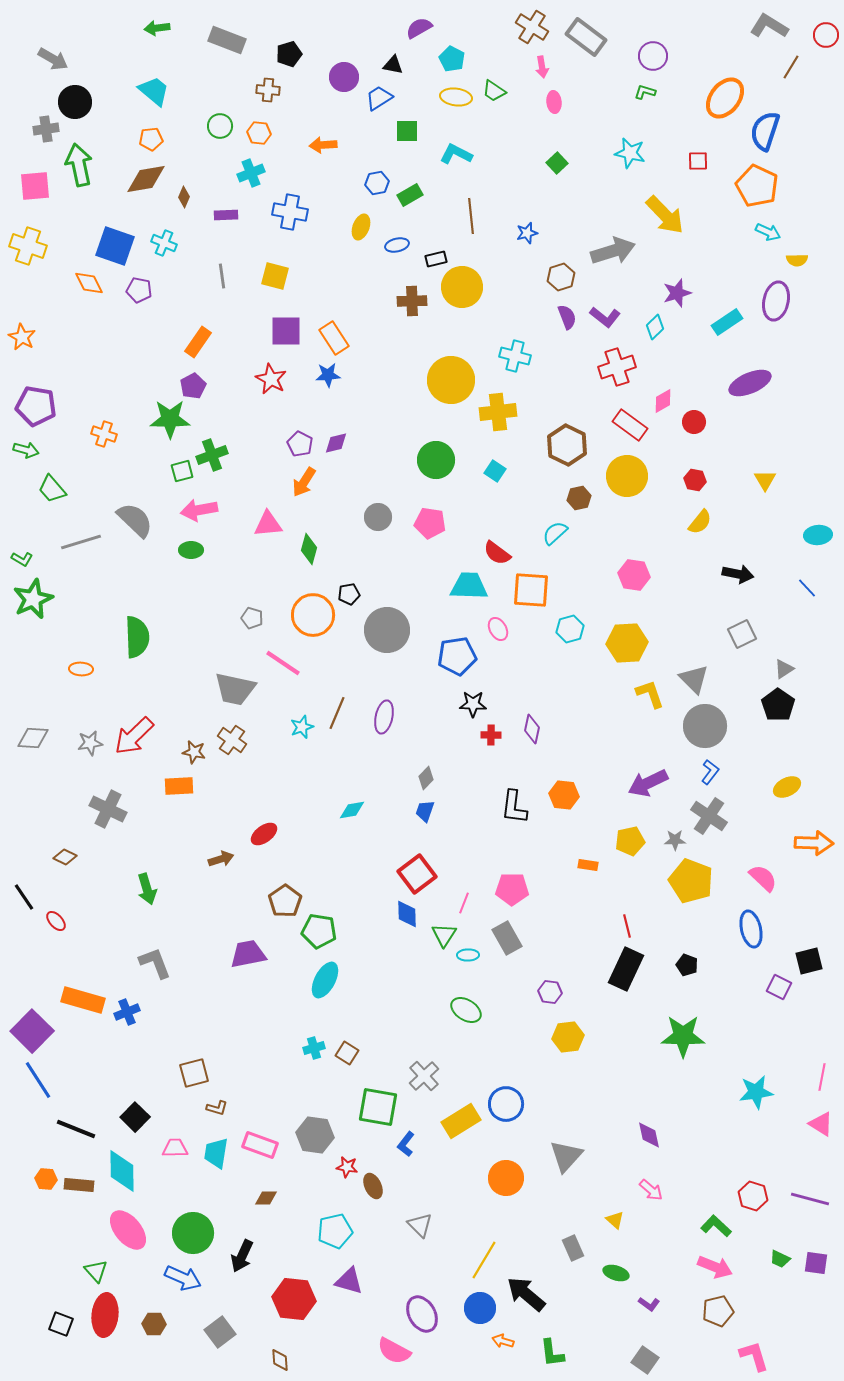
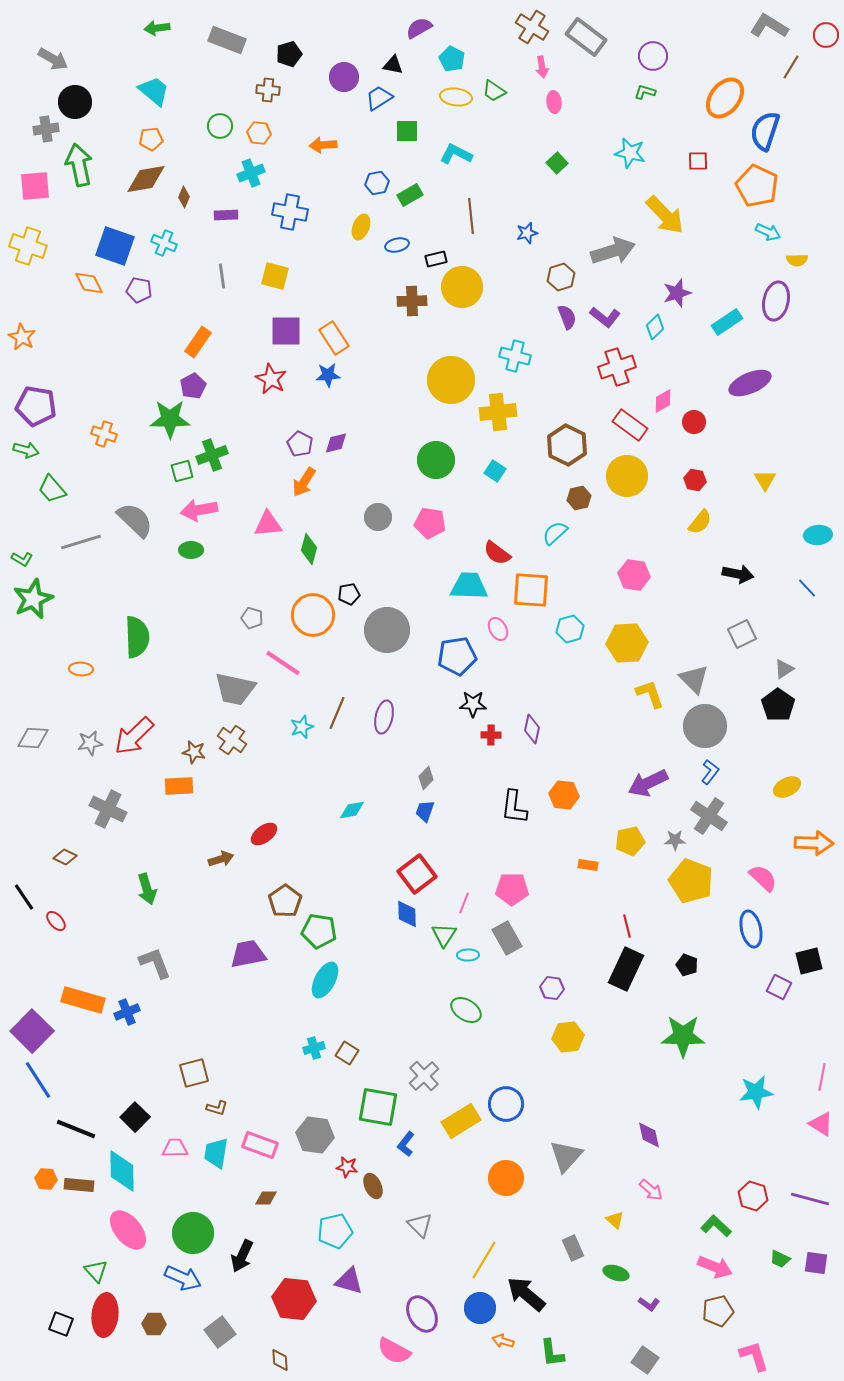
purple hexagon at (550, 992): moved 2 px right, 4 px up
